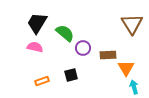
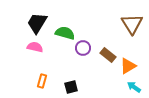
green semicircle: rotated 24 degrees counterclockwise
brown rectangle: rotated 42 degrees clockwise
orange triangle: moved 2 px right, 2 px up; rotated 30 degrees clockwise
black square: moved 12 px down
orange rectangle: rotated 56 degrees counterclockwise
cyan arrow: rotated 40 degrees counterclockwise
